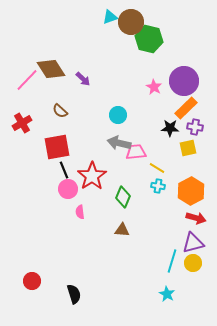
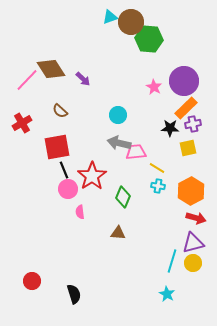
green hexagon: rotated 8 degrees counterclockwise
purple cross: moved 2 px left, 3 px up; rotated 21 degrees counterclockwise
brown triangle: moved 4 px left, 3 px down
